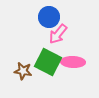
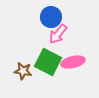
blue circle: moved 2 px right
pink ellipse: rotated 15 degrees counterclockwise
